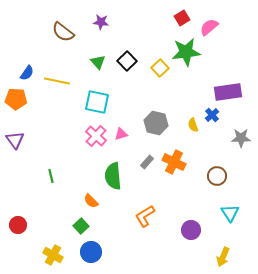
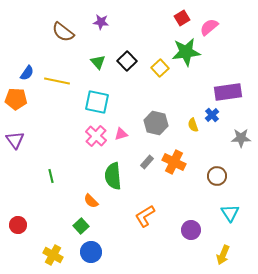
yellow arrow: moved 2 px up
